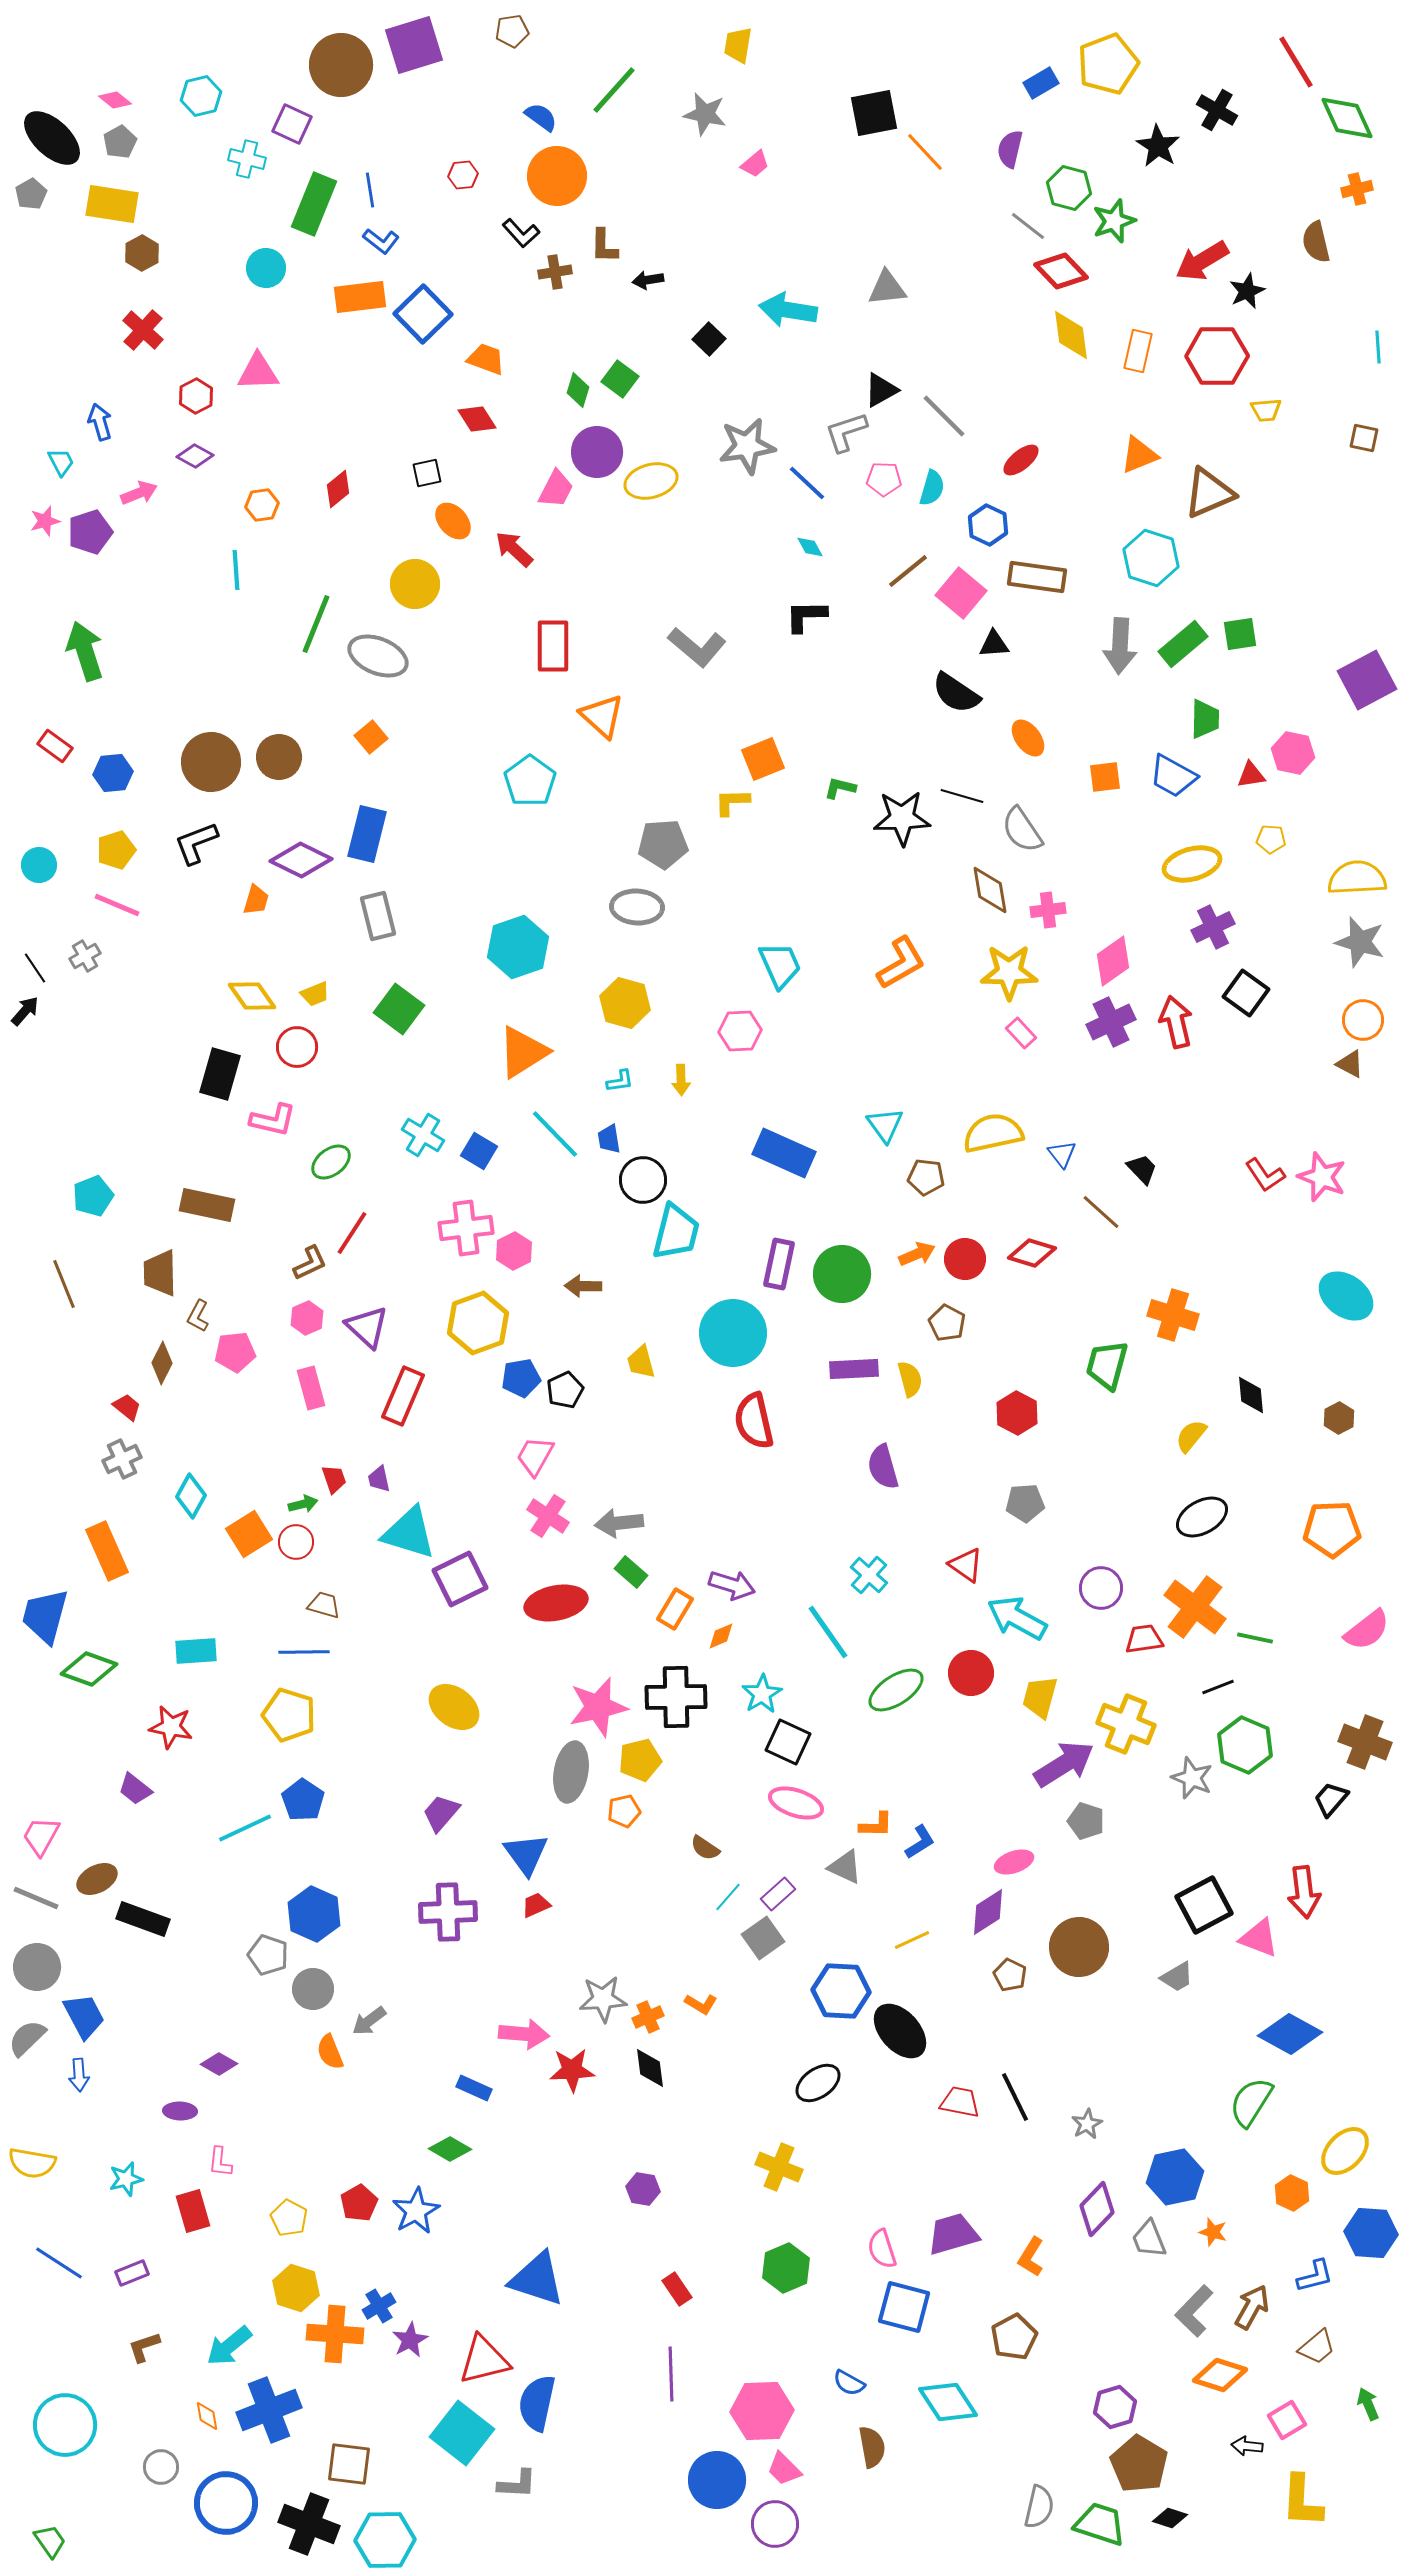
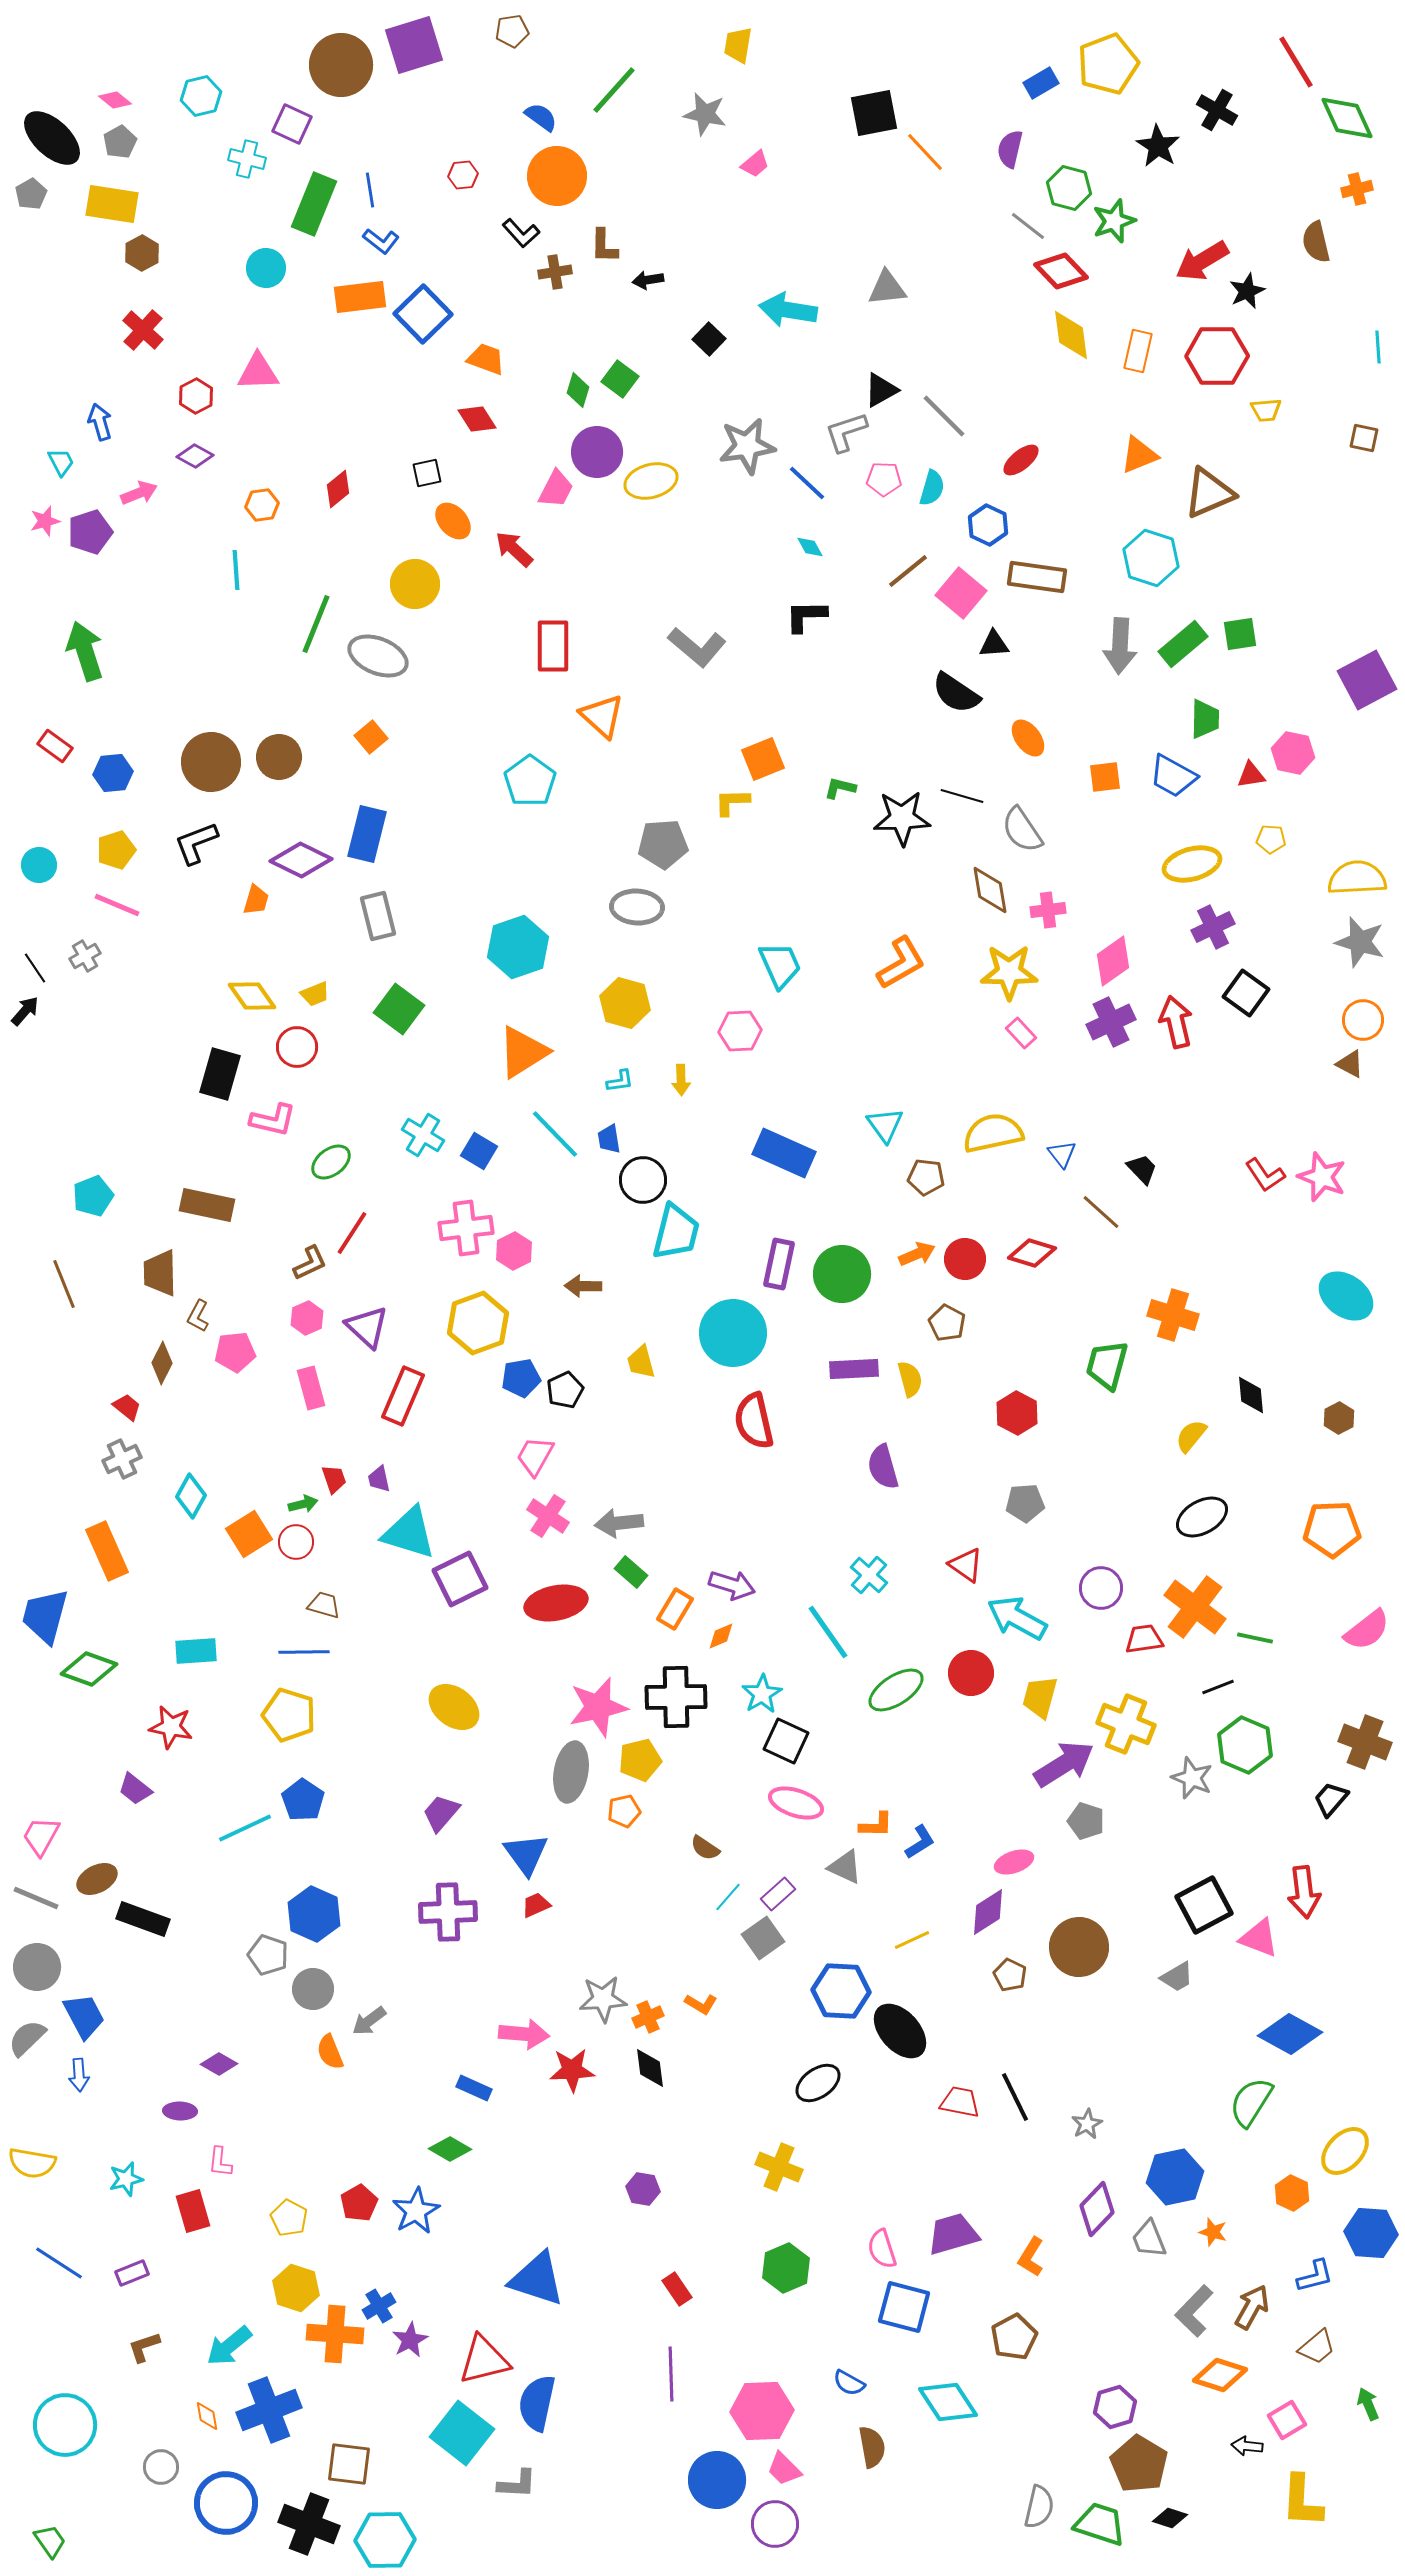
black square at (788, 1742): moved 2 px left, 1 px up
